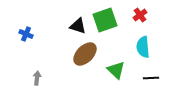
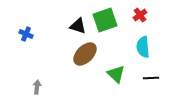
green triangle: moved 4 px down
gray arrow: moved 9 px down
